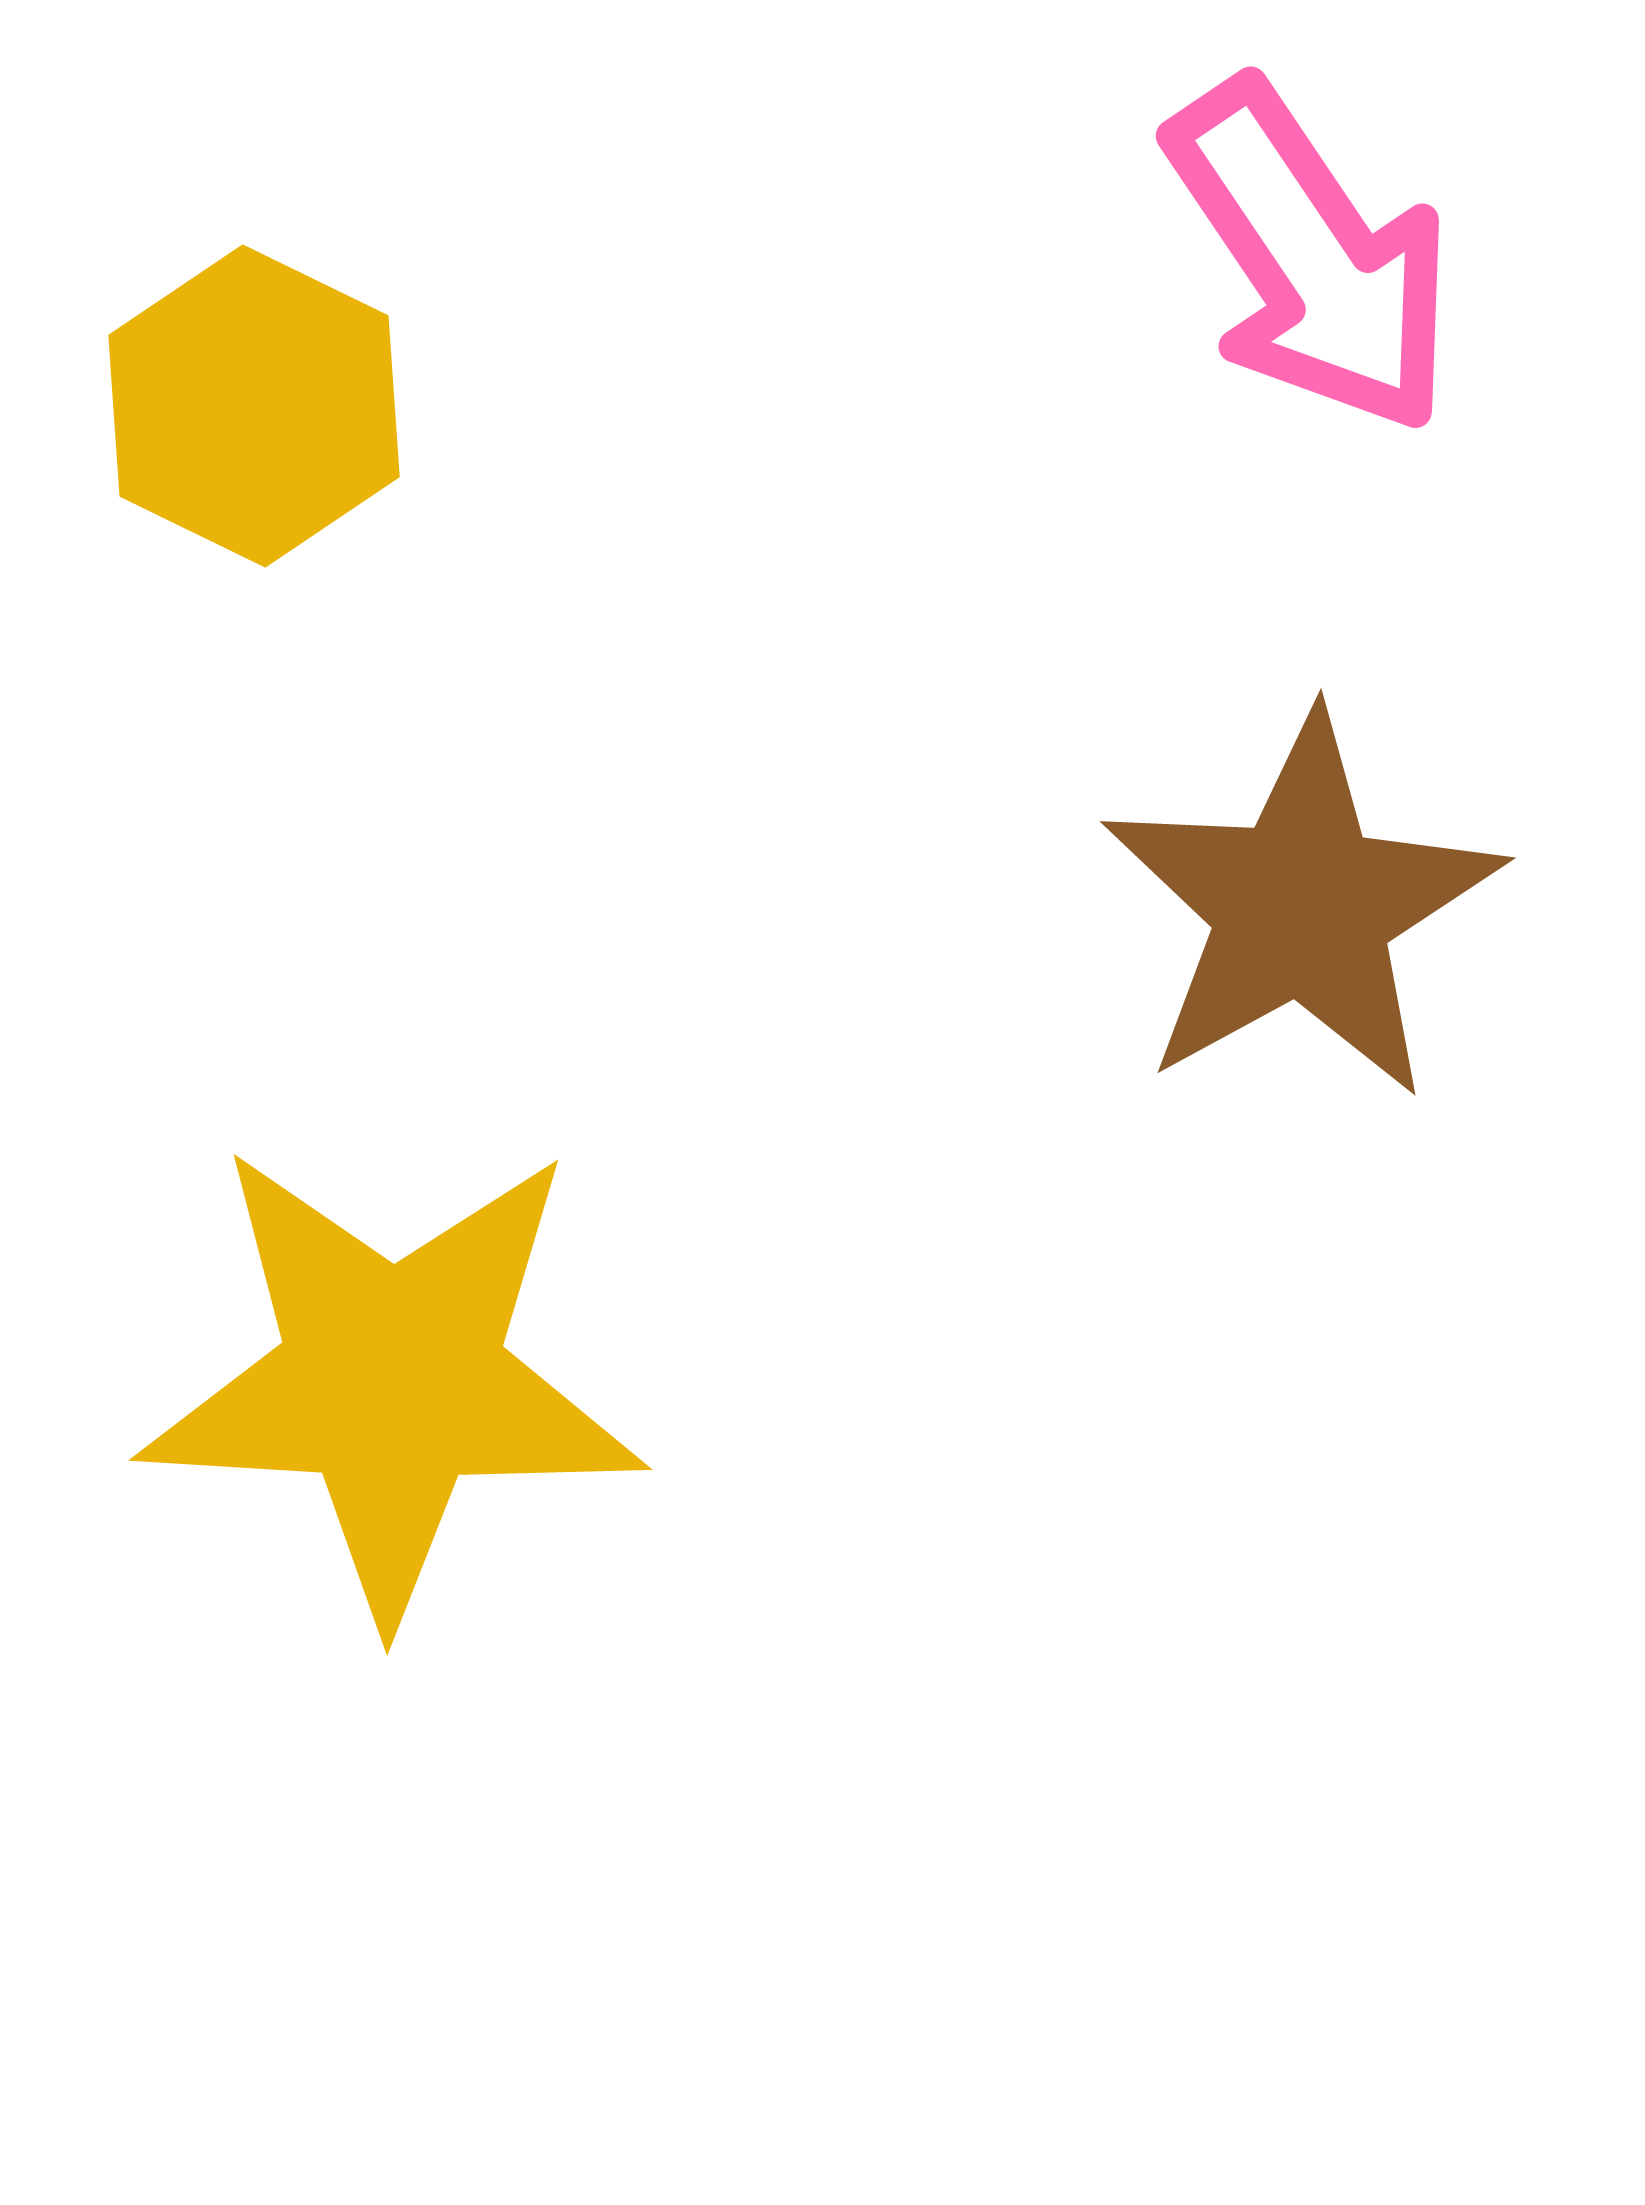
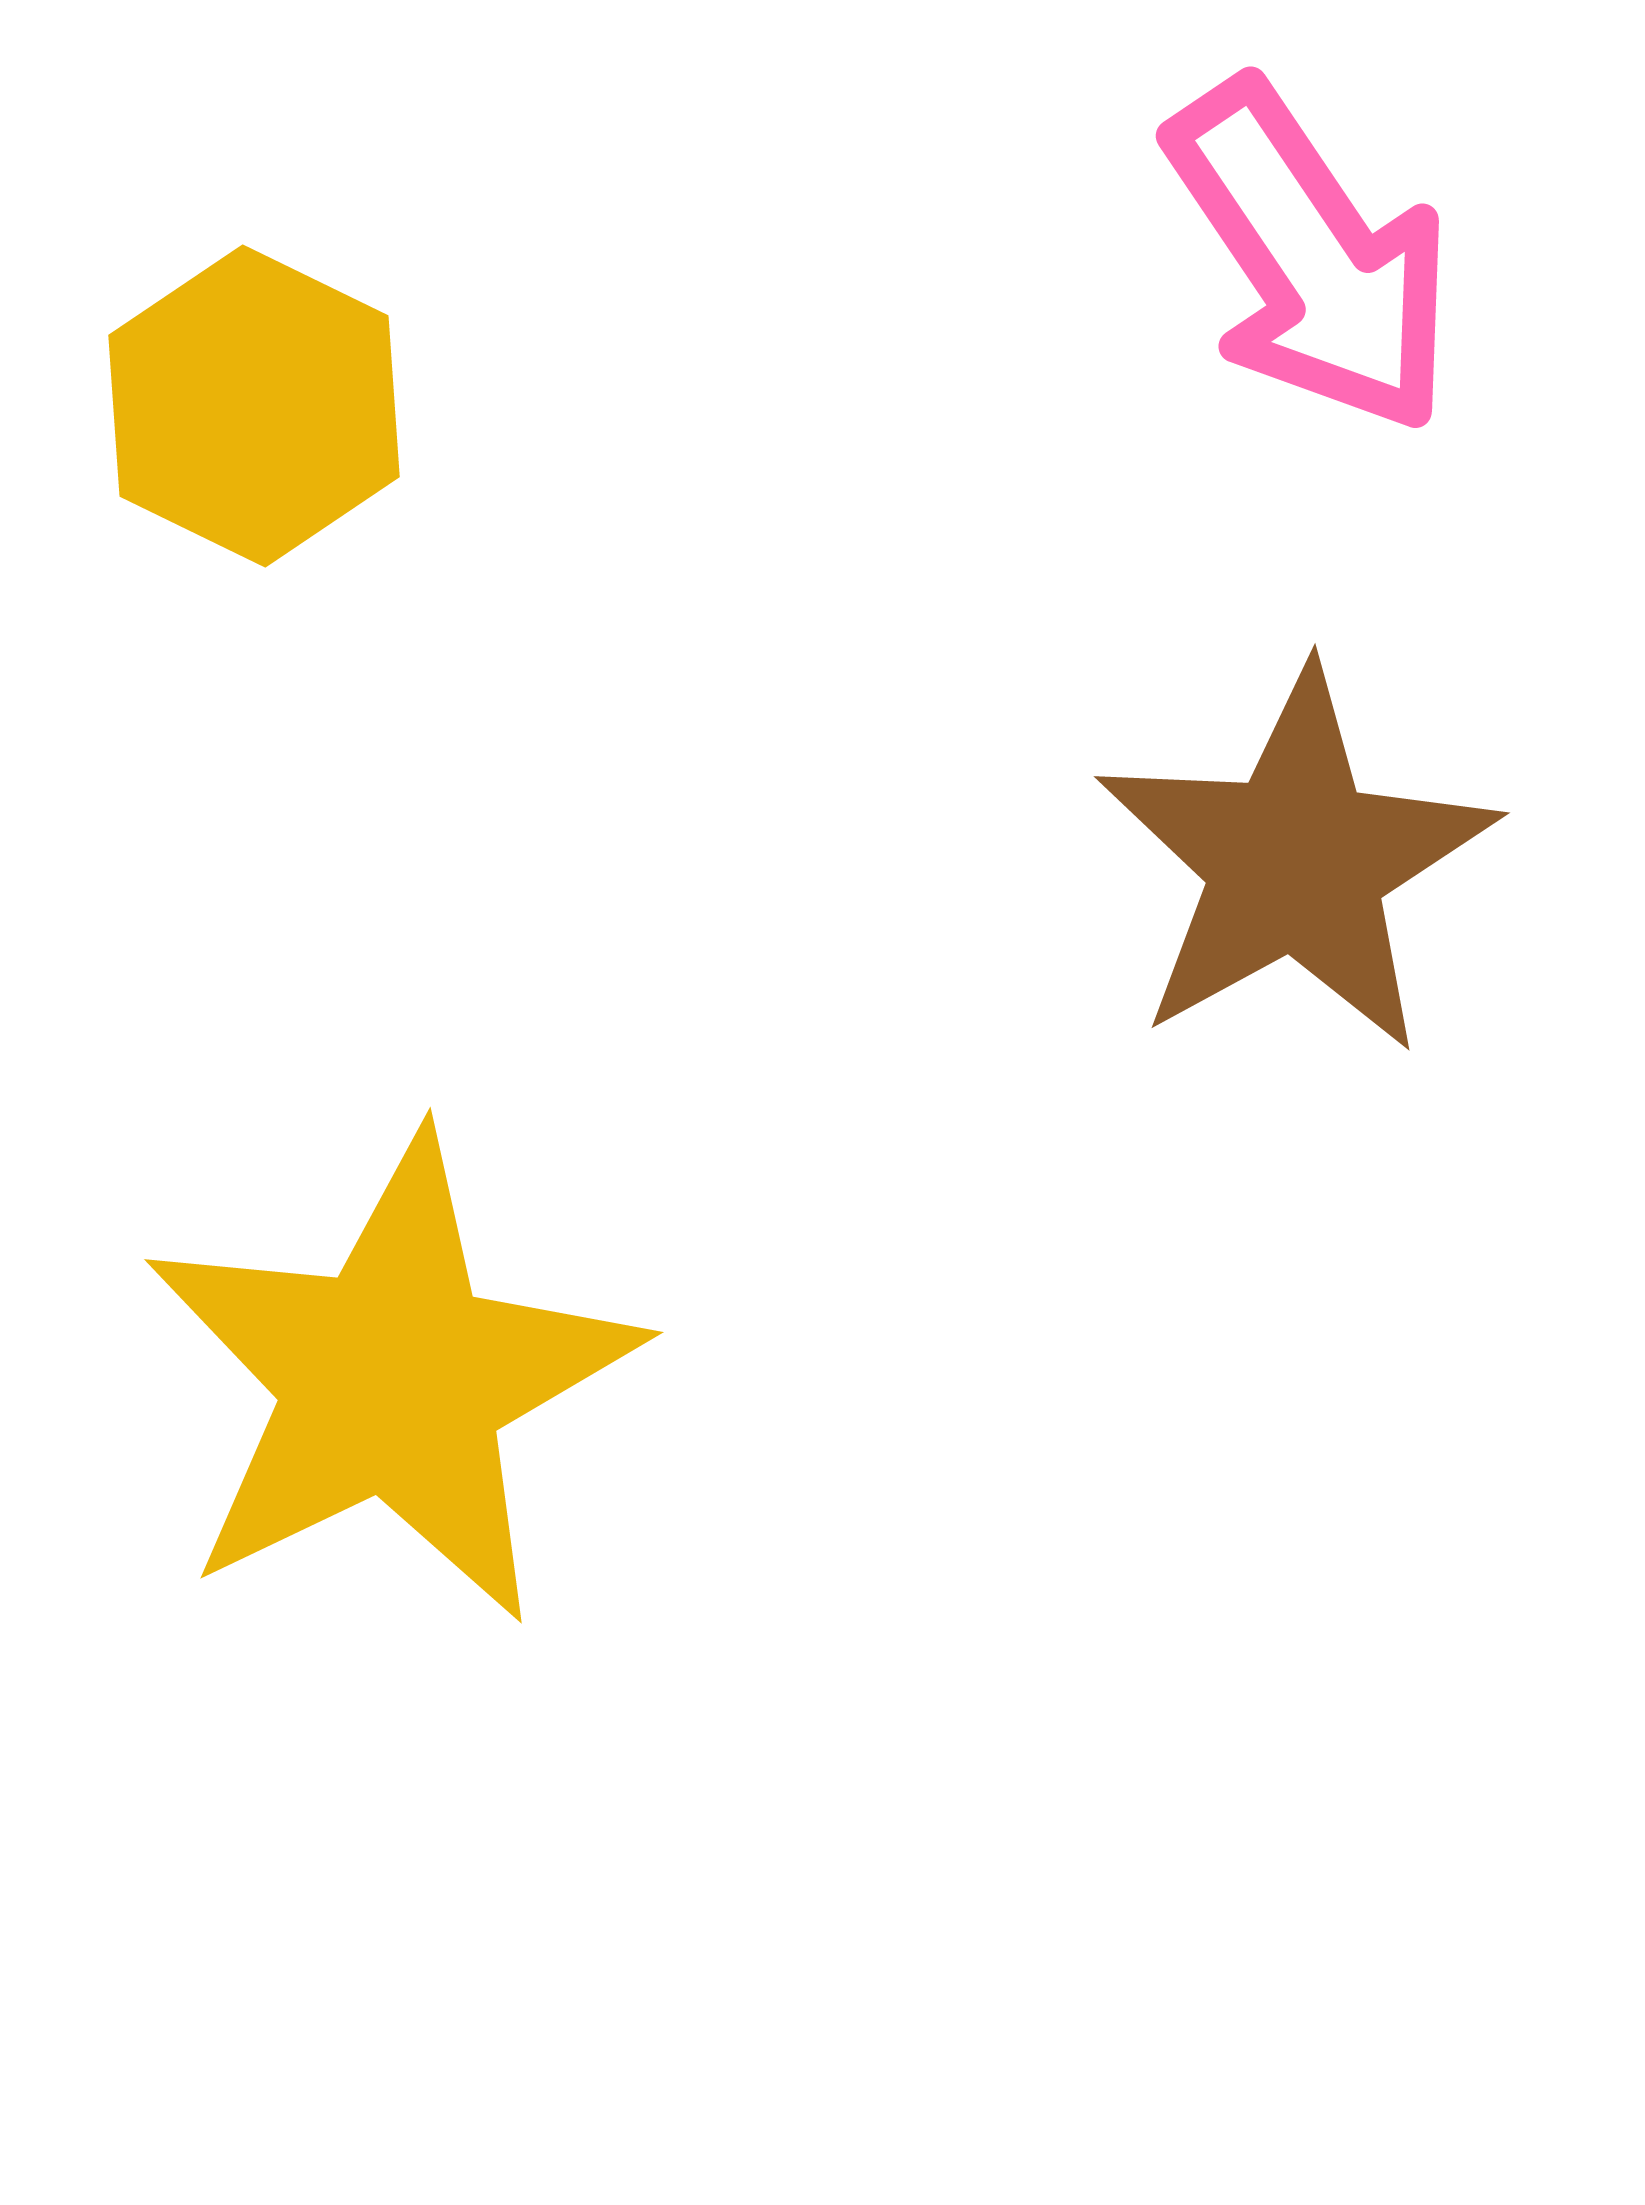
brown star: moved 6 px left, 45 px up
yellow star: rotated 29 degrees counterclockwise
